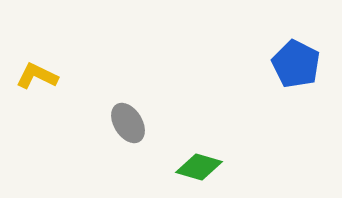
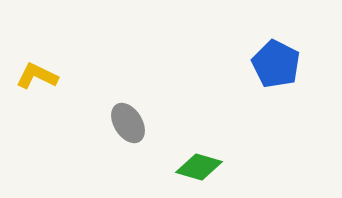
blue pentagon: moved 20 px left
